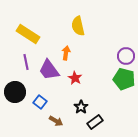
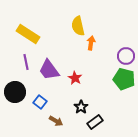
orange arrow: moved 25 px right, 10 px up
